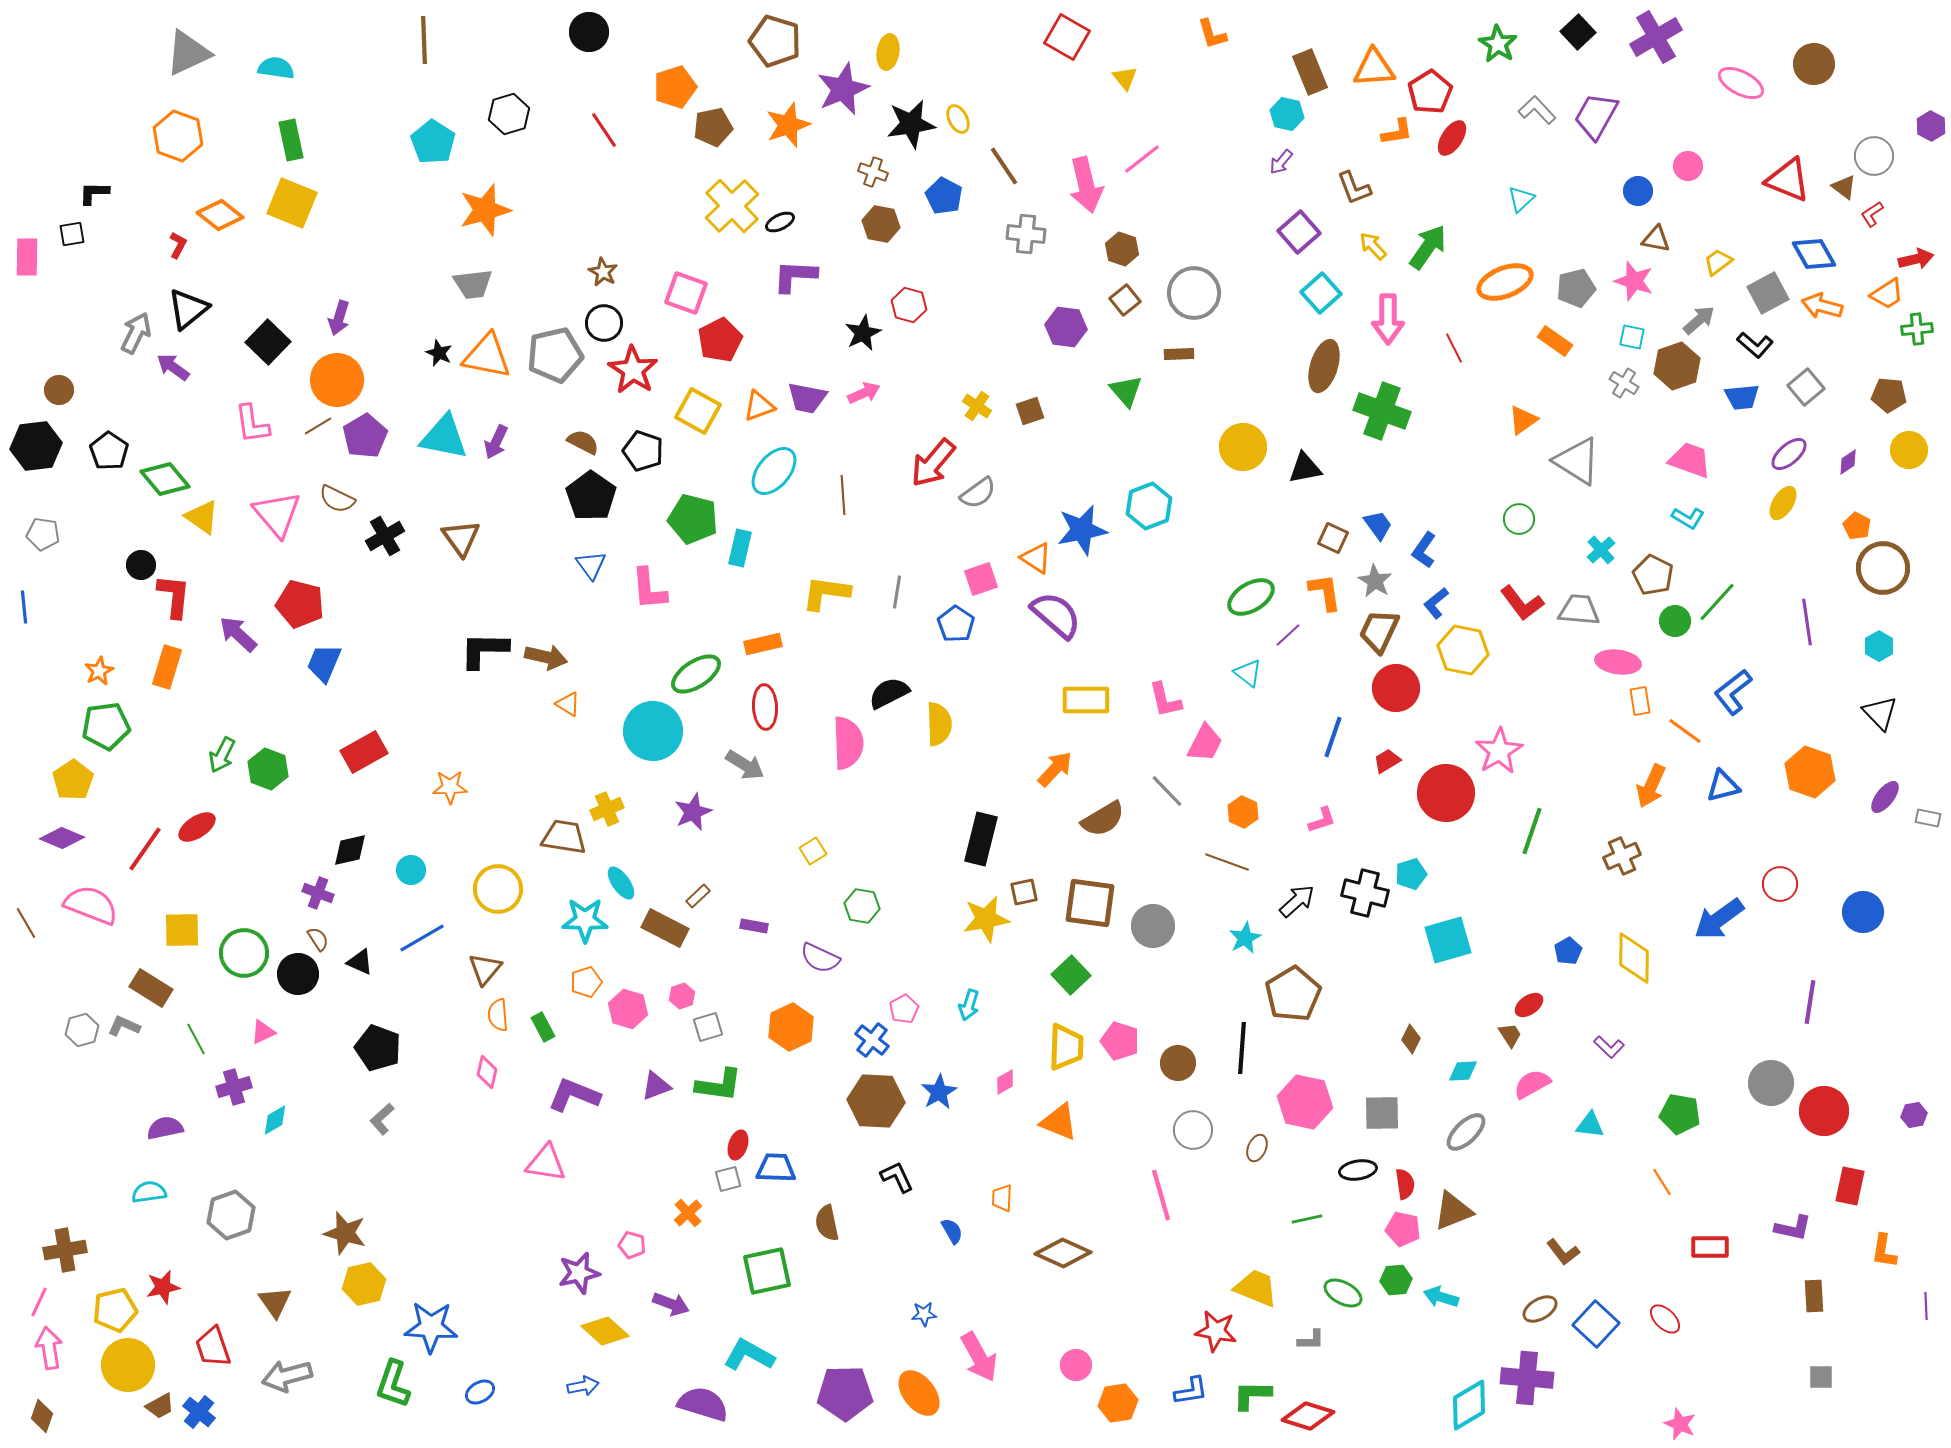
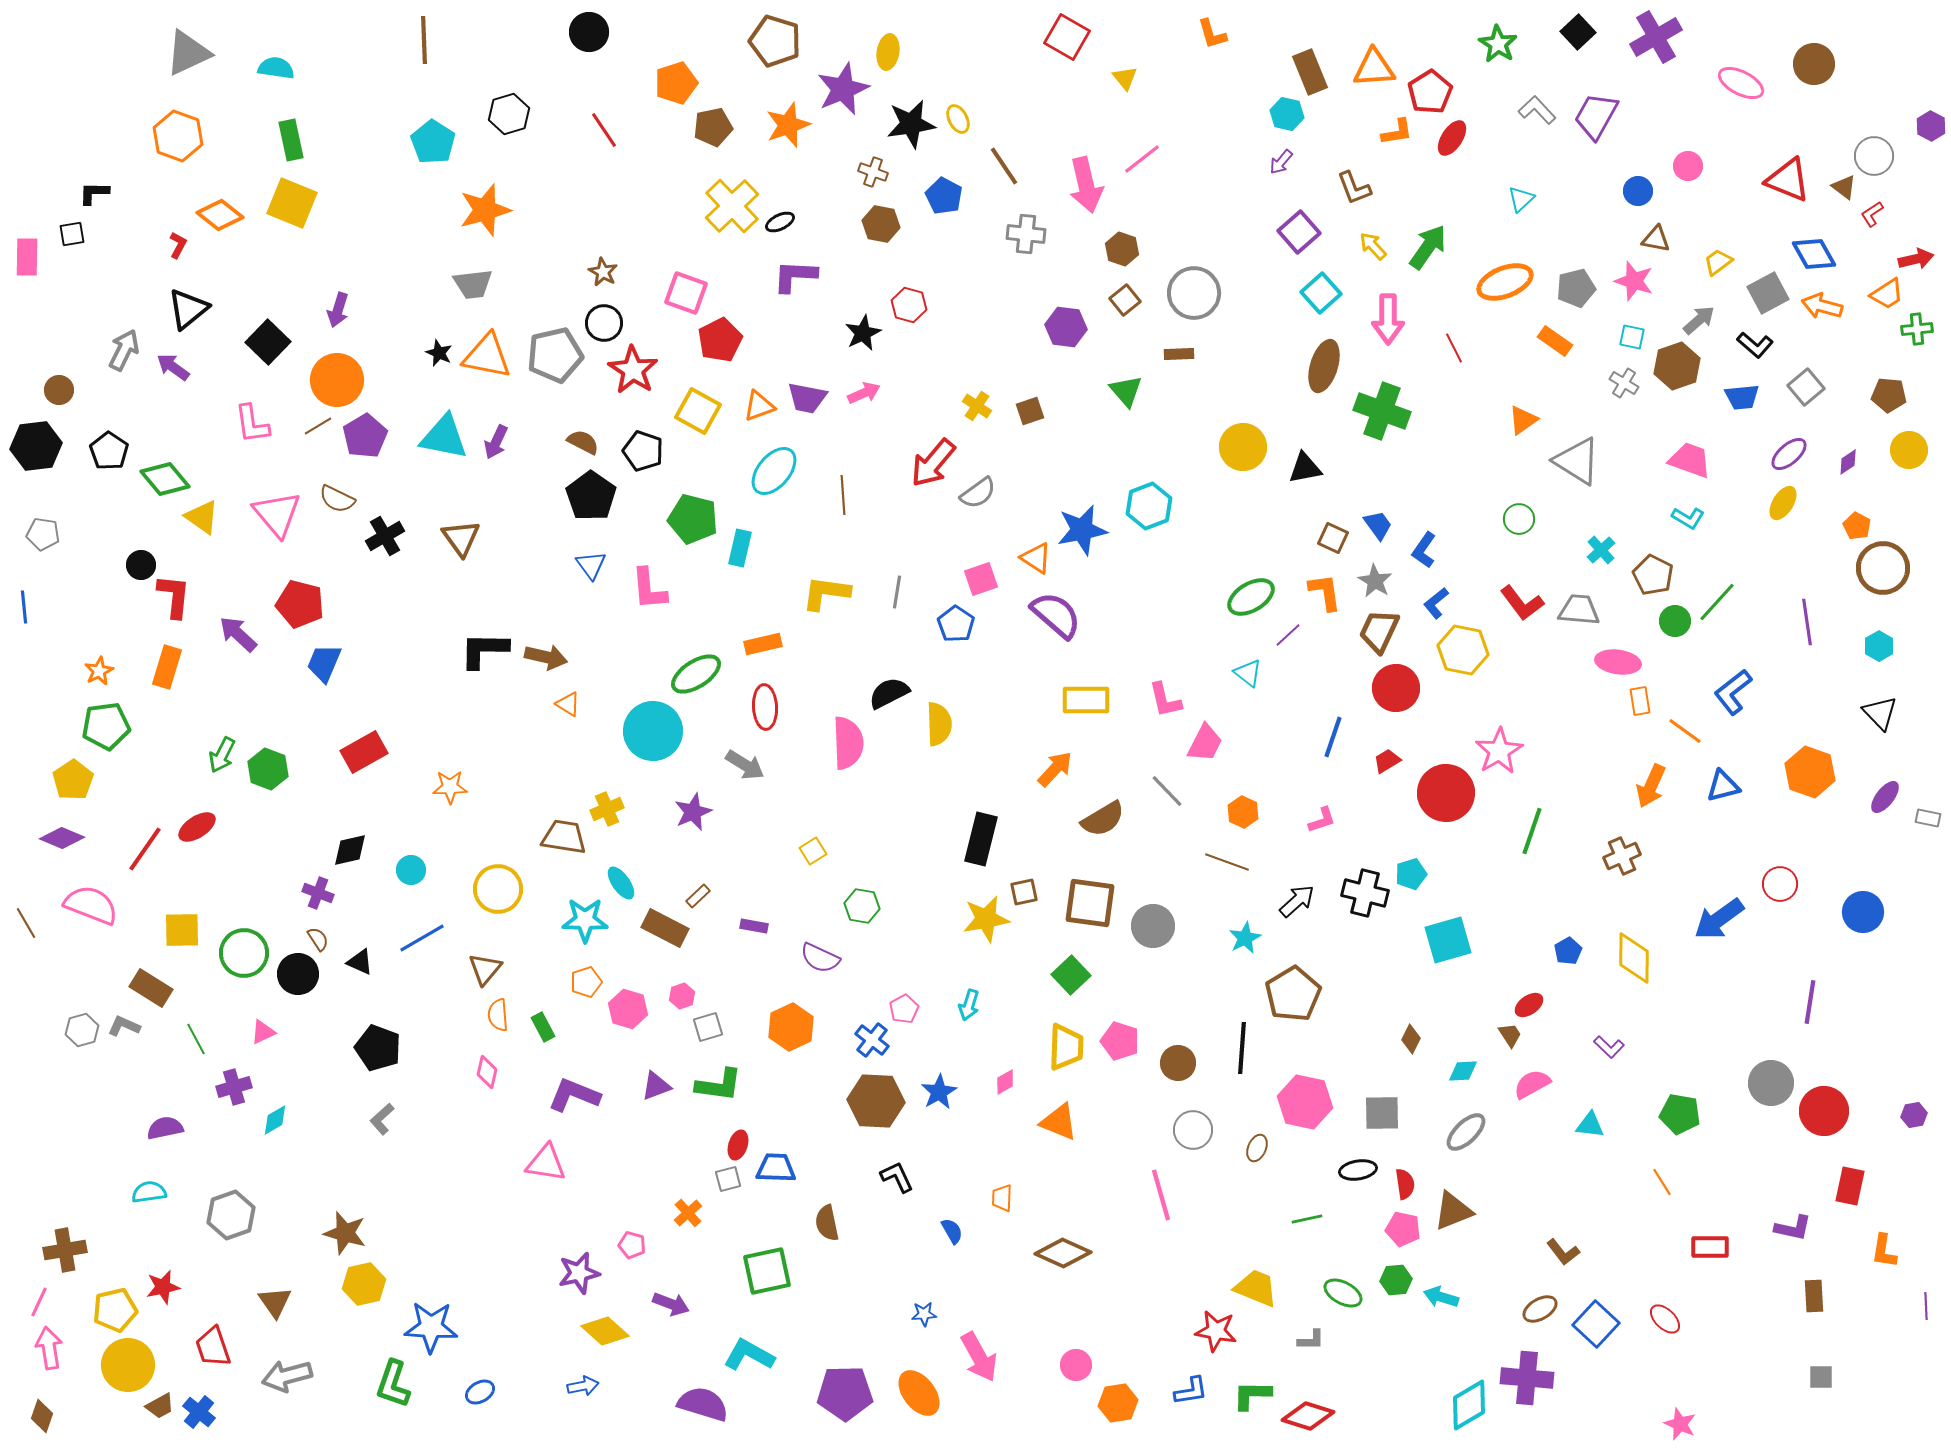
orange pentagon at (675, 87): moved 1 px right, 4 px up
purple arrow at (339, 318): moved 1 px left, 8 px up
gray arrow at (136, 333): moved 12 px left, 17 px down
